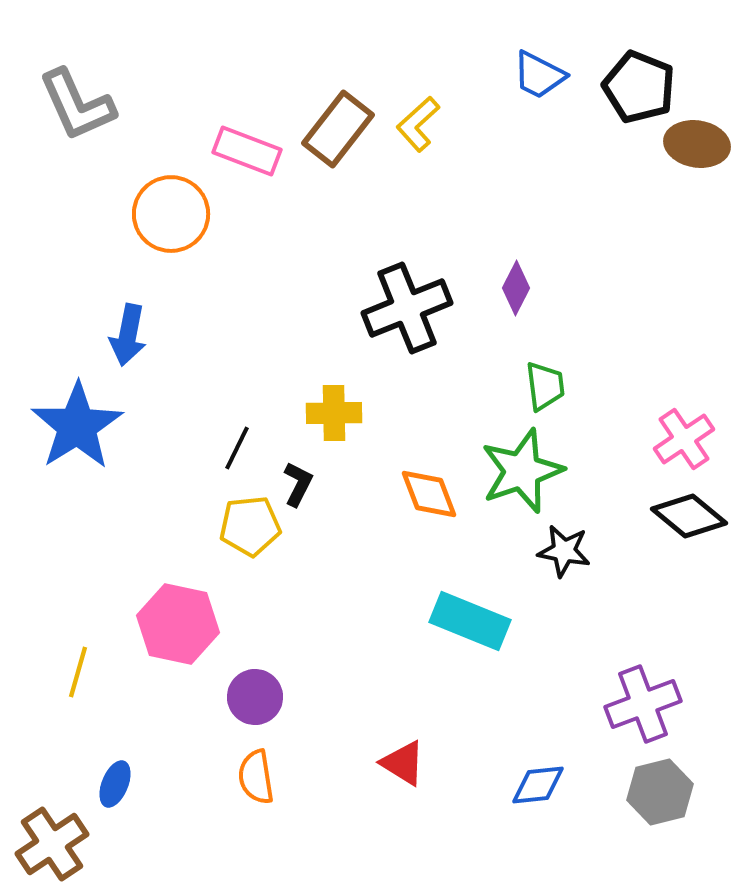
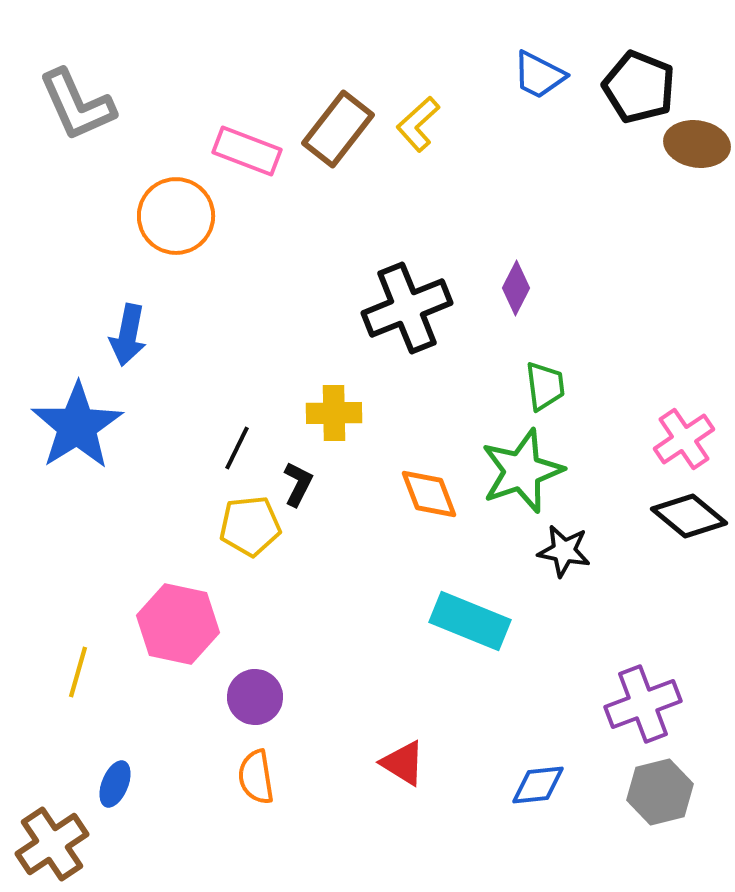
orange circle: moved 5 px right, 2 px down
